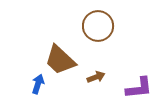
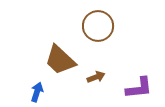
blue arrow: moved 1 px left, 8 px down
